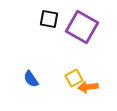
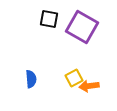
blue semicircle: rotated 150 degrees counterclockwise
orange arrow: moved 1 px right, 1 px up
